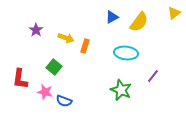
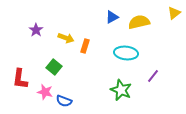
yellow semicircle: rotated 140 degrees counterclockwise
